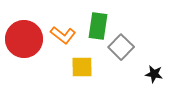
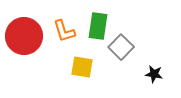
orange L-shape: moved 1 px right, 4 px up; rotated 35 degrees clockwise
red circle: moved 3 px up
yellow square: rotated 10 degrees clockwise
